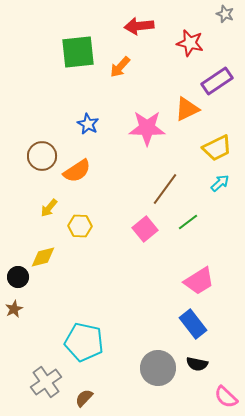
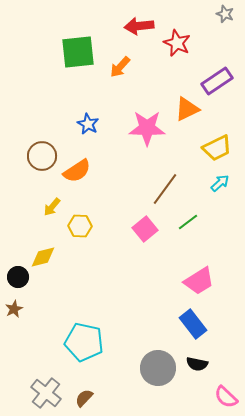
red star: moved 13 px left; rotated 12 degrees clockwise
yellow arrow: moved 3 px right, 1 px up
gray cross: moved 11 px down; rotated 16 degrees counterclockwise
